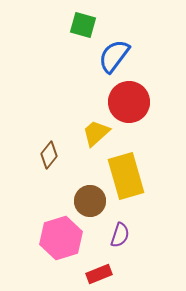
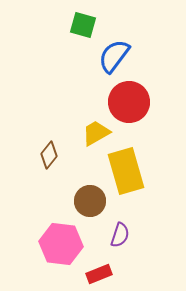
yellow trapezoid: rotated 12 degrees clockwise
yellow rectangle: moved 5 px up
pink hexagon: moved 6 px down; rotated 24 degrees clockwise
